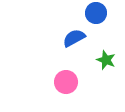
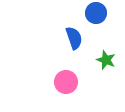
blue semicircle: rotated 100 degrees clockwise
